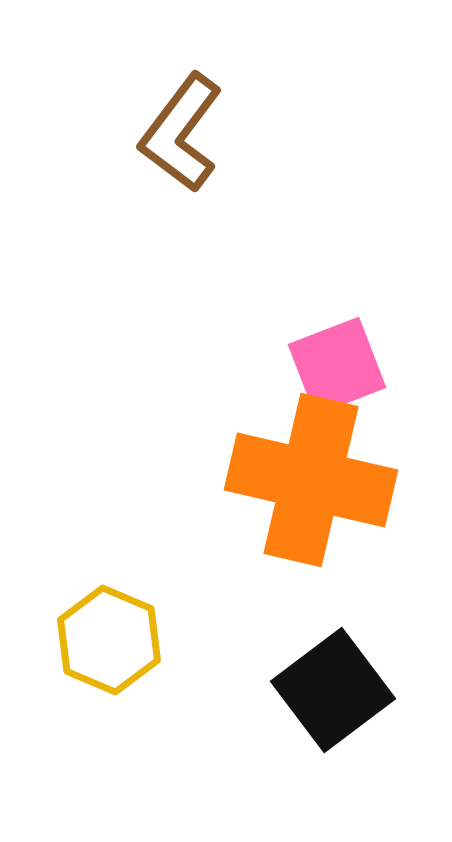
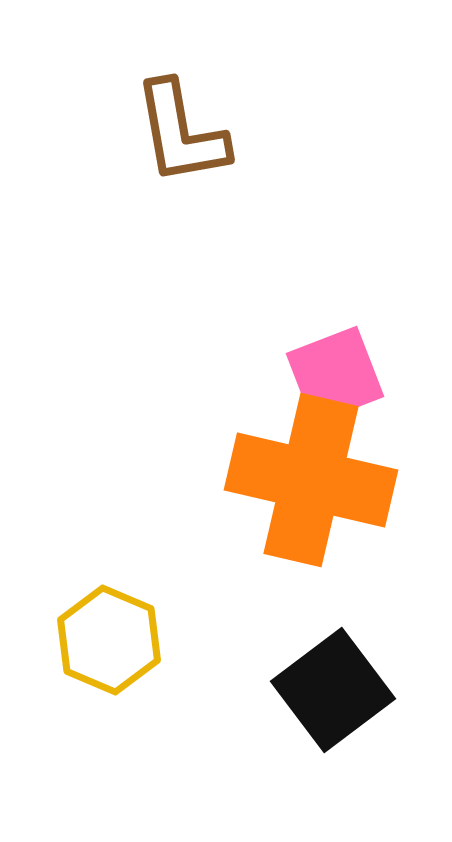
brown L-shape: rotated 47 degrees counterclockwise
pink square: moved 2 px left, 9 px down
